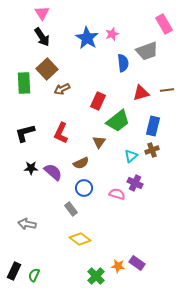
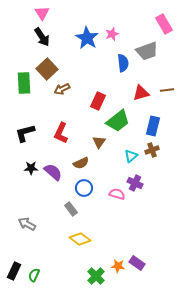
gray arrow: rotated 18 degrees clockwise
